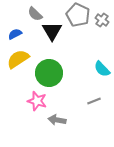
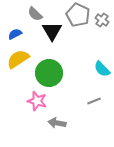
gray arrow: moved 3 px down
